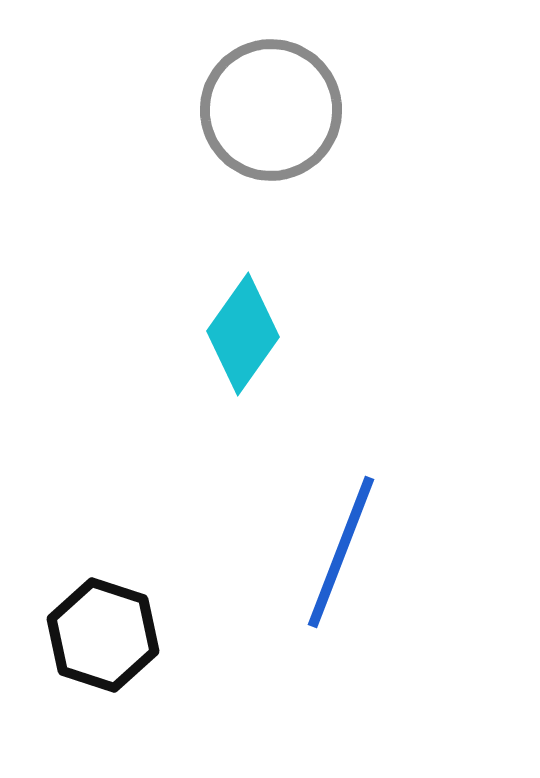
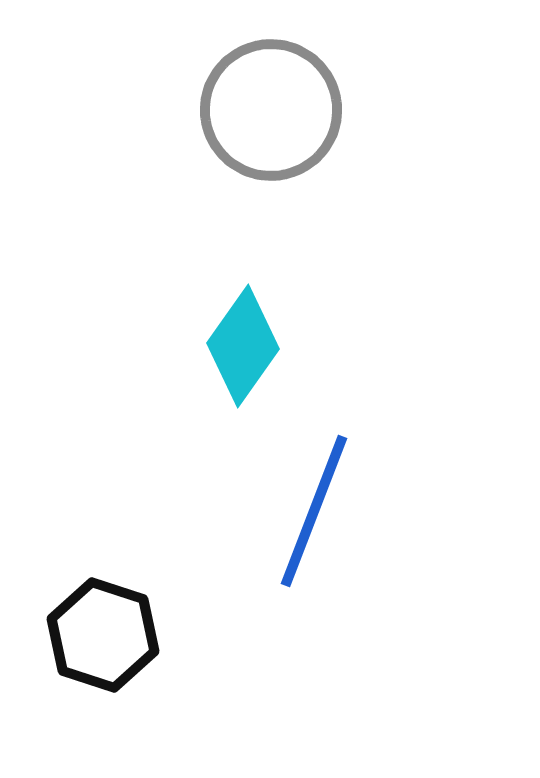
cyan diamond: moved 12 px down
blue line: moved 27 px left, 41 px up
